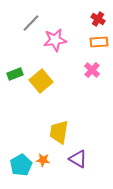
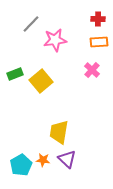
red cross: rotated 32 degrees counterclockwise
gray line: moved 1 px down
purple triangle: moved 11 px left; rotated 12 degrees clockwise
